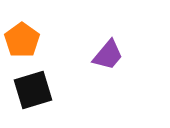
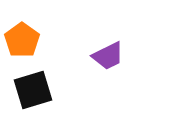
purple trapezoid: moved 1 px down; rotated 24 degrees clockwise
